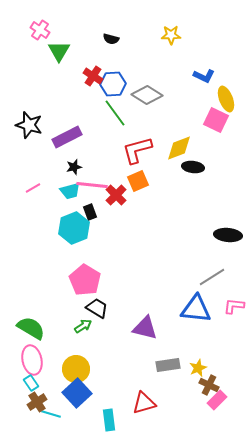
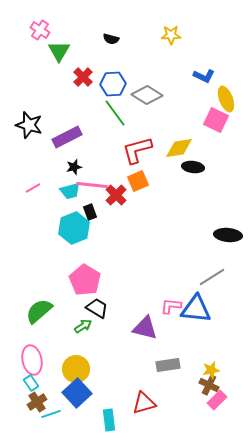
red cross at (93, 76): moved 10 px left, 1 px down; rotated 12 degrees clockwise
yellow diamond at (179, 148): rotated 12 degrees clockwise
pink L-shape at (234, 306): moved 63 px left
green semicircle at (31, 328): moved 8 px right, 17 px up; rotated 72 degrees counterclockwise
yellow star at (198, 368): moved 13 px right, 2 px down; rotated 12 degrees clockwise
cyan line at (51, 414): rotated 36 degrees counterclockwise
